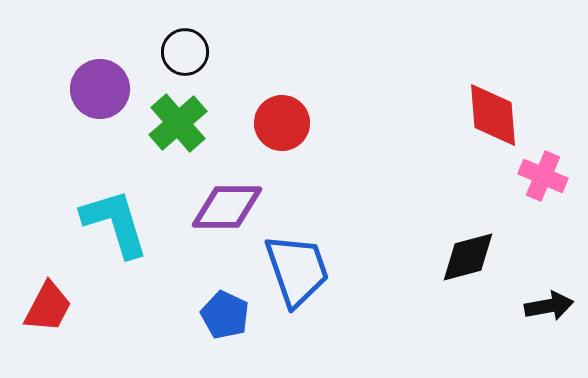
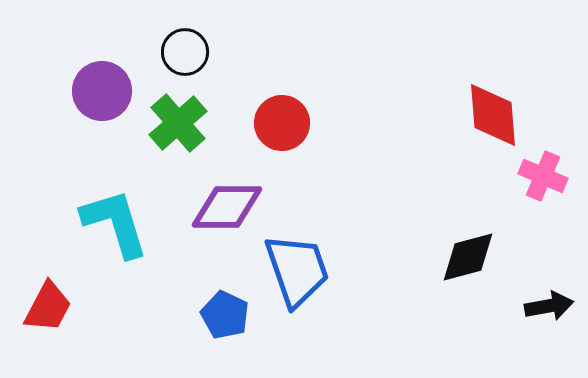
purple circle: moved 2 px right, 2 px down
